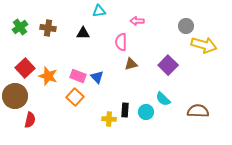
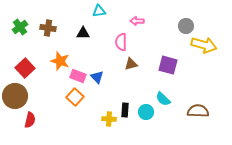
purple square: rotated 30 degrees counterclockwise
orange star: moved 12 px right, 15 px up
